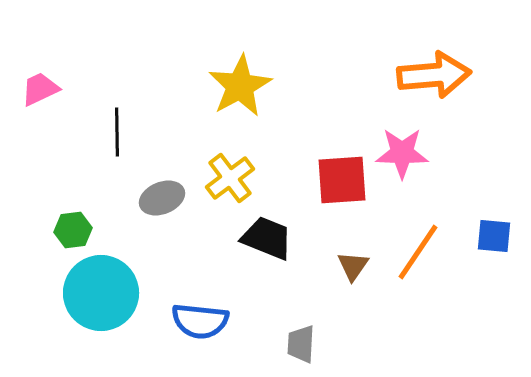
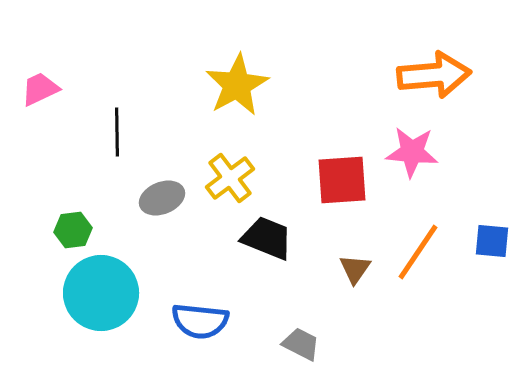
yellow star: moved 3 px left, 1 px up
pink star: moved 10 px right, 1 px up; rotated 4 degrees clockwise
blue square: moved 2 px left, 5 px down
brown triangle: moved 2 px right, 3 px down
gray trapezoid: rotated 114 degrees clockwise
